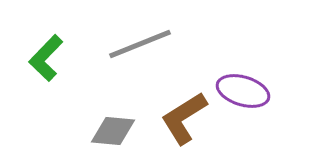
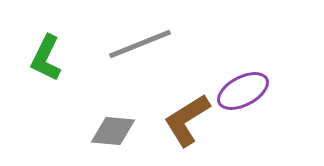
green L-shape: rotated 18 degrees counterclockwise
purple ellipse: rotated 45 degrees counterclockwise
brown L-shape: moved 3 px right, 2 px down
